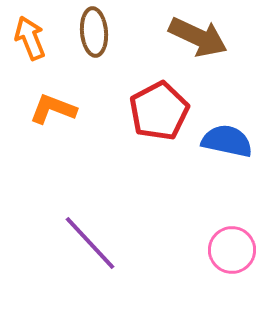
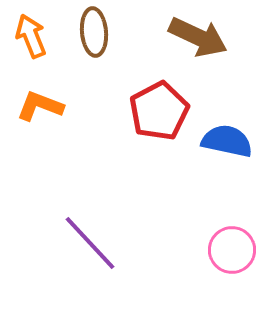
orange arrow: moved 1 px right, 2 px up
orange L-shape: moved 13 px left, 3 px up
